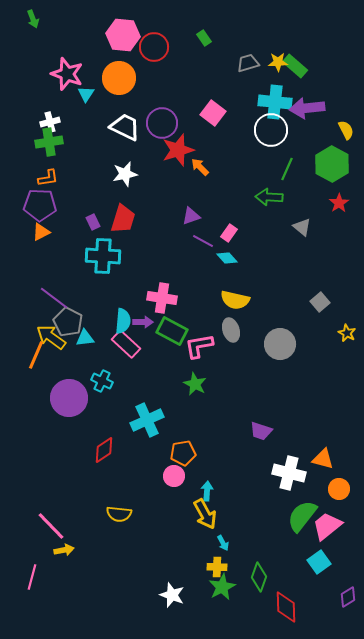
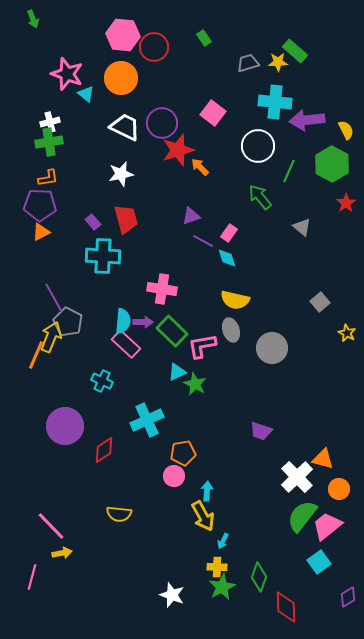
green rectangle at (295, 66): moved 15 px up
orange circle at (119, 78): moved 2 px right
cyan triangle at (86, 94): rotated 24 degrees counterclockwise
purple arrow at (307, 108): moved 12 px down
white circle at (271, 130): moved 13 px left, 16 px down
green line at (287, 169): moved 2 px right, 2 px down
white star at (125, 174): moved 4 px left
green arrow at (269, 197): moved 9 px left; rotated 48 degrees clockwise
red star at (339, 203): moved 7 px right
red trapezoid at (123, 219): moved 3 px right; rotated 32 degrees counterclockwise
purple rectangle at (93, 222): rotated 14 degrees counterclockwise
cyan diamond at (227, 258): rotated 25 degrees clockwise
purple line at (54, 298): rotated 24 degrees clockwise
pink cross at (162, 298): moved 9 px up
green rectangle at (172, 331): rotated 16 degrees clockwise
yellow arrow at (51, 337): rotated 76 degrees clockwise
cyan triangle at (85, 338): moved 92 px right, 34 px down; rotated 18 degrees counterclockwise
gray circle at (280, 344): moved 8 px left, 4 px down
pink L-shape at (199, 346): moved 3 px right
purple circle at (69, 398): moved 4 px left, 28 px down
white cross at (289, 473): moved 8 px right, 4 px down; rotated 32 degrees clockwise
yellow arrow at (205, 514): moved 2 px left, 2 px down
cyan arrow at (223, 543): moved 2 px up; rotated 56 degrees clockwise
yellow arrow at (64, 550): moved 2 px left, 3 px down
